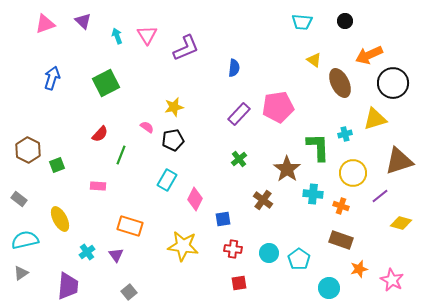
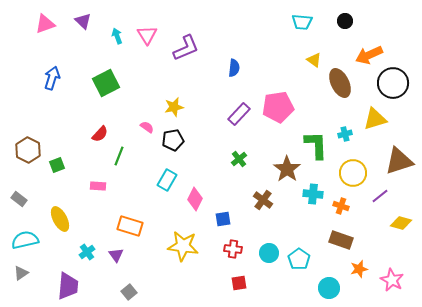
green L-shape at (318, 147): moved 2 px left, 2 px up
green line at (121, 155): moved 2 px left, 1 px down
